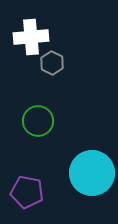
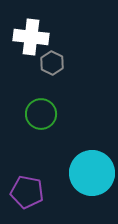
white cross: rotated 12 degrees clockwise
green circle: moved 3 px right, 7 px up
